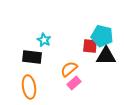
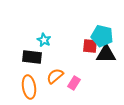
black triangle: moved 2 px up
orange semicircle: moved 14 px left, 7 px down
pink rectangle: rotated 16 degrees counterclockwise
